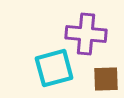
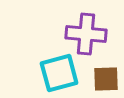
cyan square: moved 5 px right, 5 px down
